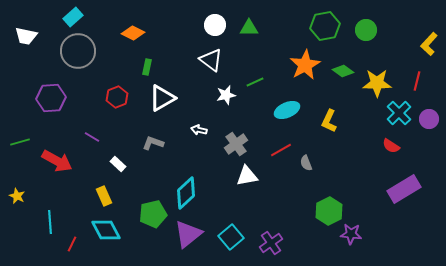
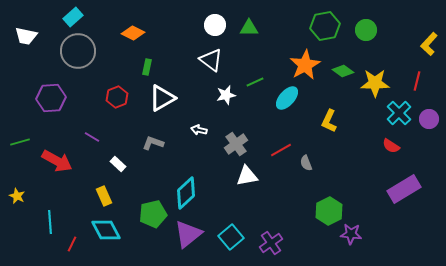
yellow star at (377, 83): moved 2 px left
cyan ellipse at (287, 110): moved 12 px up; rotated 25 degrees counterclockwise
